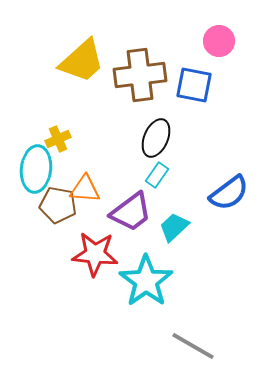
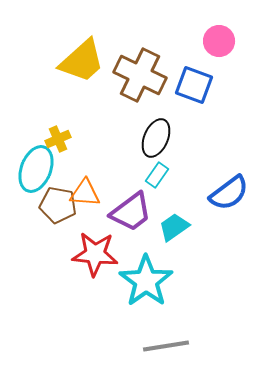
brown cross: rotated 33 degrees clockwise
blue square: rotated 9 degrees clockwise
cyan ellipse: rotated 15 degrees clockwise
orange triangle: moved 4 px down
cyan trapezoid: rotated 8 degrees clockwise
gray line: moved 27 px left; rotated 39 degrees counterclockwise
